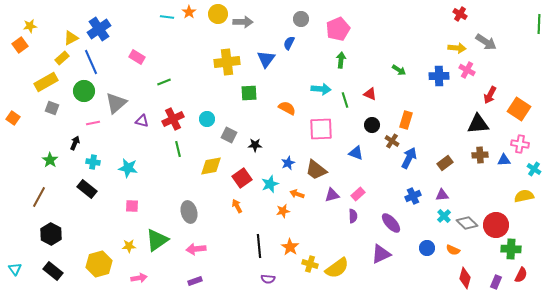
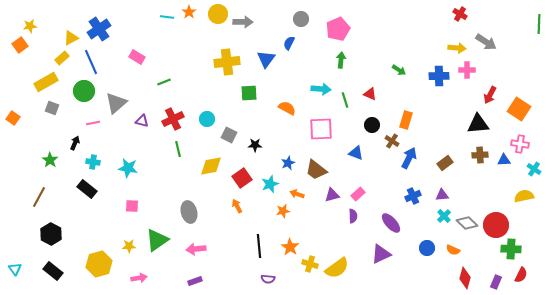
pink cross at (467, 70): rotated 28 degrees counterclockwise
